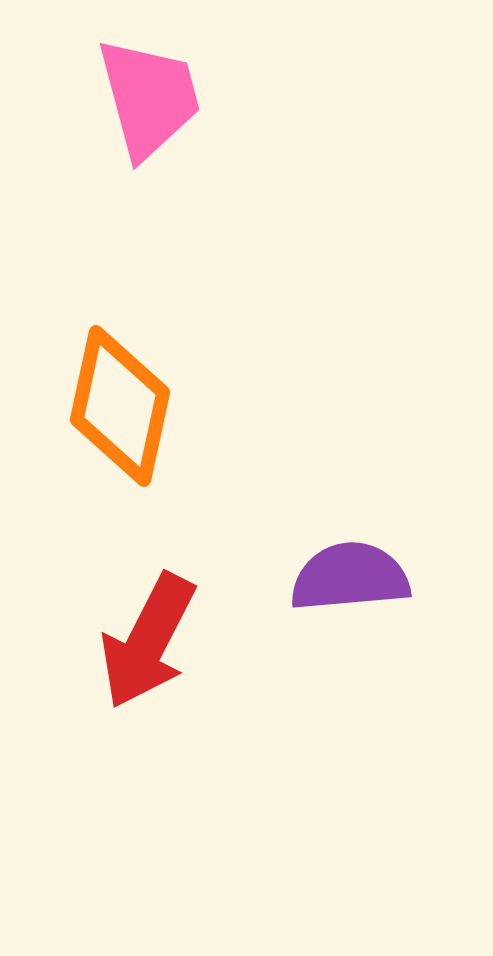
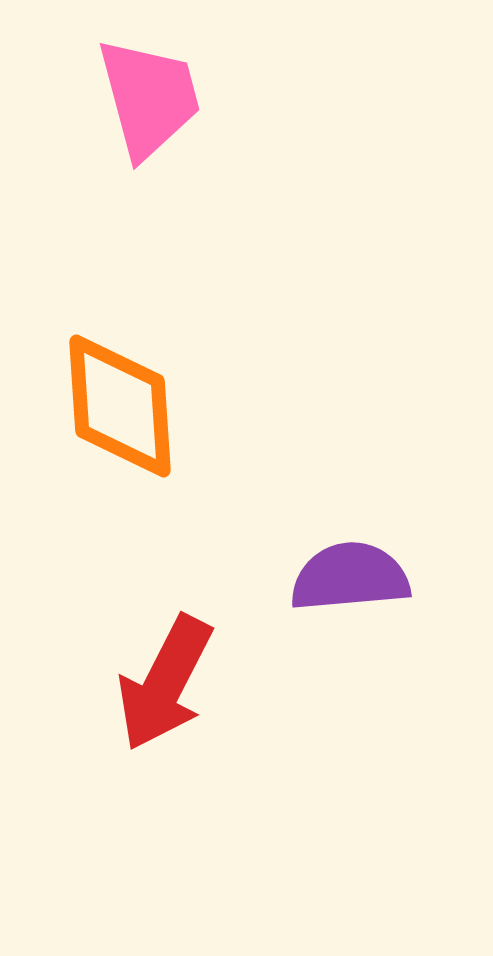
orange diamond: rotated 16 degrees counterclockwise
red arrow: moved 17 px right, 42 px down
